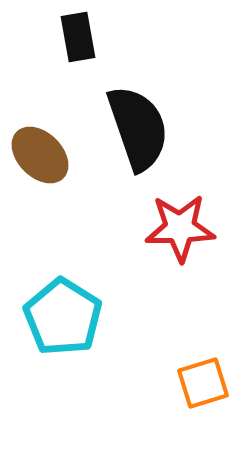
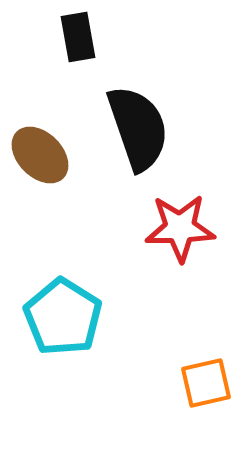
orange square: moved 3 px right; rotated 4 degrees clockwise
